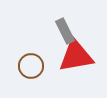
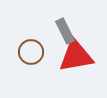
brown circle: moved 14 px up
